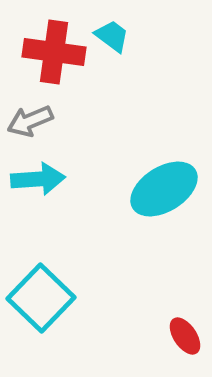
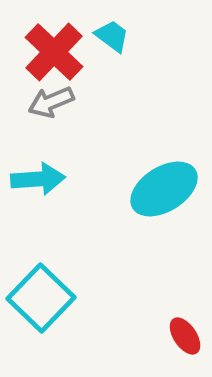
red cross: rotated 36 degrees clockwise
gray arrow: moved 21 px right, 19 px up
